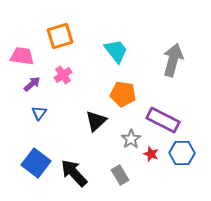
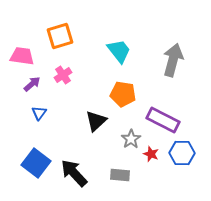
cyan trapezoid: moved 3 px right
gray rectangle: rotated 54 degrees counterclockwise
